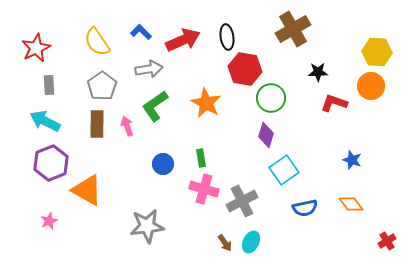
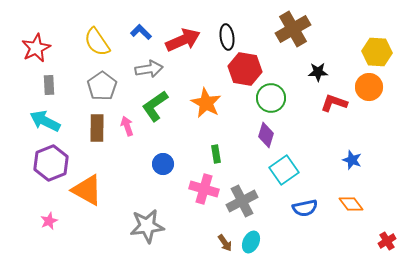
orange circle: moved 2 px left, 1 px down
brown rectangle: moved 4 px down
green rectangle: moved 15 px right, 4 px up
